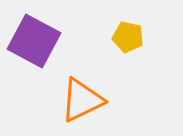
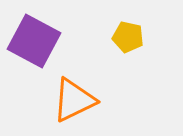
orange triangle: moved 8 px left
